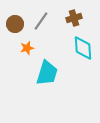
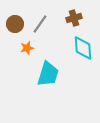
gray line: moved 1 px left, 3 px down
cyan trapezoid: moved 1 px right, 1 px down
